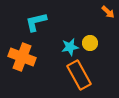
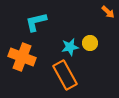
orange rectangle: moved 14 px left
